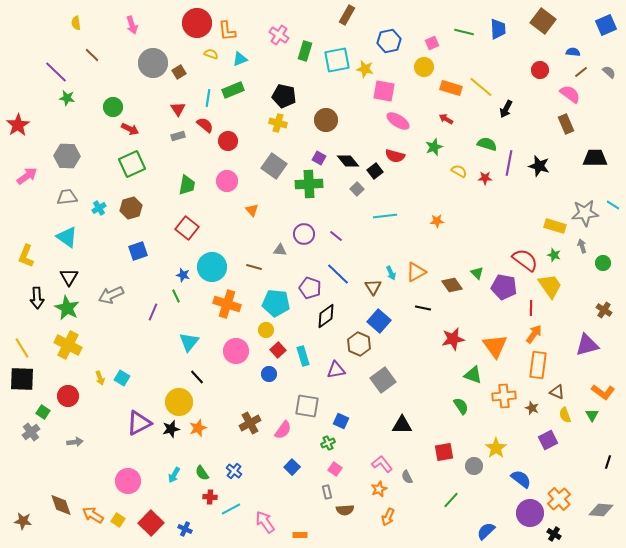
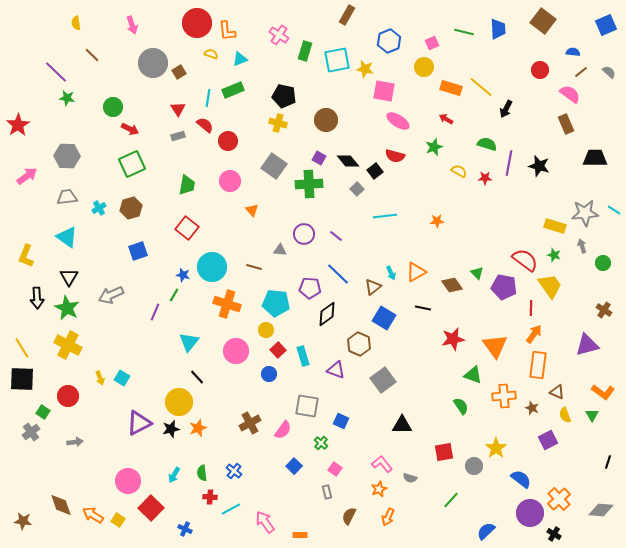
blue hexagon at (389, 41): rotated 10 degrees counterclockwise
pink circle at (227, 181): moved 3 px right
cyan line at (613, 205): moved 1 px right, 5 px down
brown triangle at (373, 287): rotated 24 degrees clockwise
purple pentagon at (310, 288): rotated 15 degrees counterclockwise
green line at (176, 296): moved 2 px left, 1 px up; rotated 56 degrees clockwise
purple line at (153, 312): moved 2 px right
black diamond at (326, 316): moved 1 px right, 2 px up
blue square at (379, 321): moved 5 px right, 3 px up; rotated 10 degrees counterclockwise
purple triangle at (336, 370): rotated 30 degrees clockwise
green cross at (328, 443): moved 7 px left; rotated 24 degrees counterclockwise
blue square at (292, 467): moved 2 px right, 1 px up
green semicircle at (202, 473): rotated 28 degrees clockwise
gray semicircle at (407, 477): moved 3 px right, 1 px down; rotated 48 degrees counterclockwise
brown semicircle at (345, 510): moved 4 px right, 6 px down; rotated 120 degrees clockwise
red square at (151, 523): moved 15 px up
